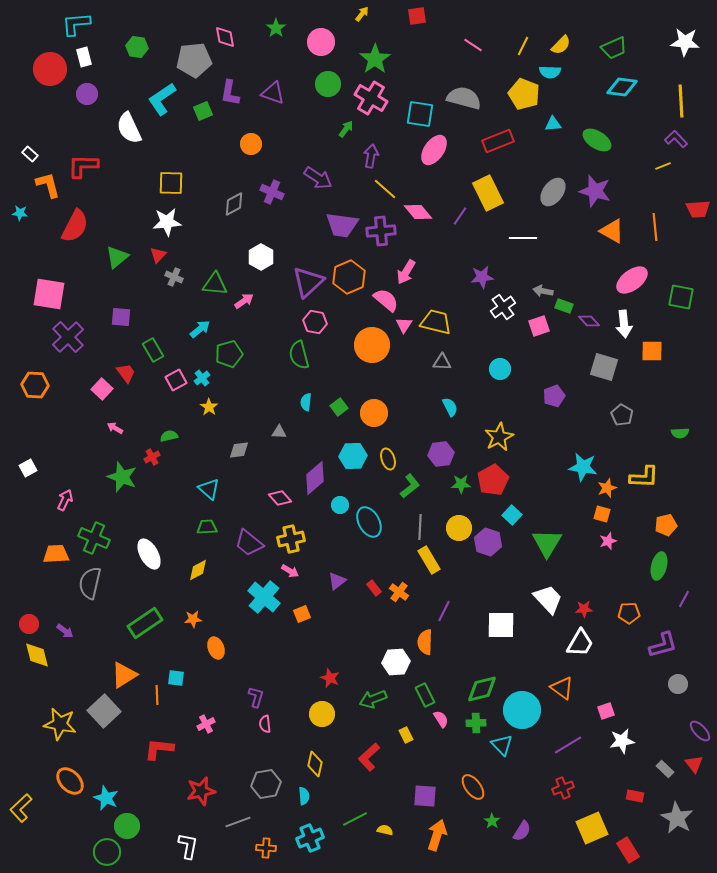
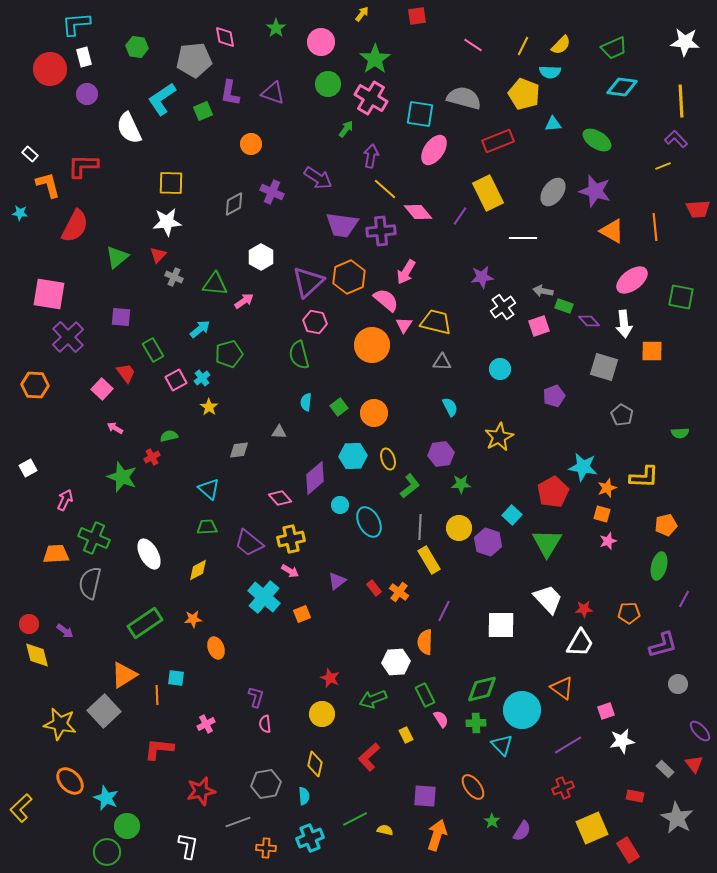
red pentagon at (493, 480): moved 60 px right, 12 px down
